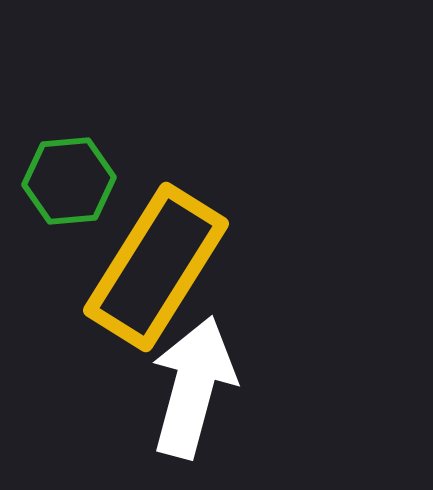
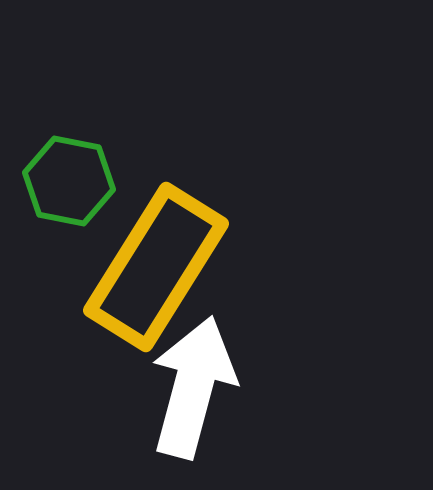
green hexagon: rotated 16 degrees clockwise
